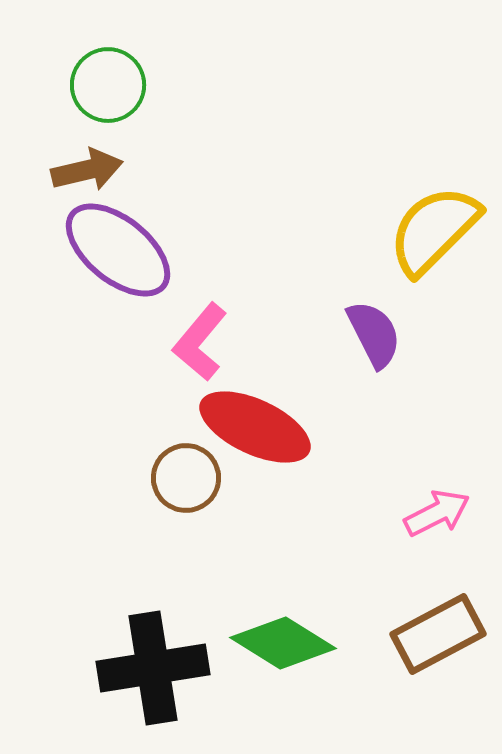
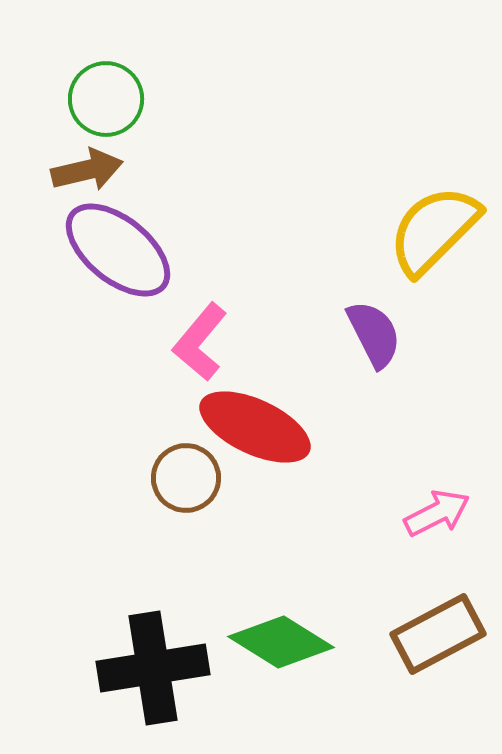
green circle: moved 2 px left, 14 px down
green diamond: moved 2 px left, 1 px up
